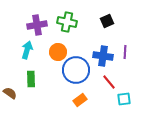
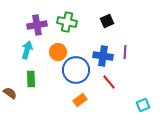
cyan square: moved 19 px right, 6 px down; rotated 16 degrees counterclockwise
